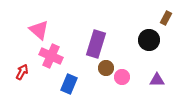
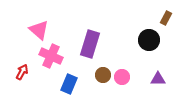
purple rectangle: moved 6 px left
brown circle: moved 3 px left, 7 px down
purple triangle: moved 1 px right, 1 px up
